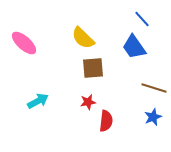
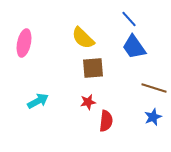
blue line: moved 13 px left
pink ellipse: rotated 60 degrees clockwise
